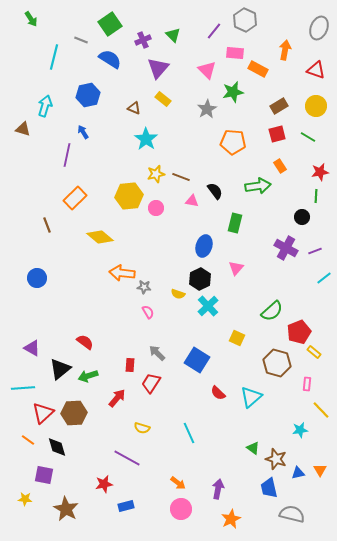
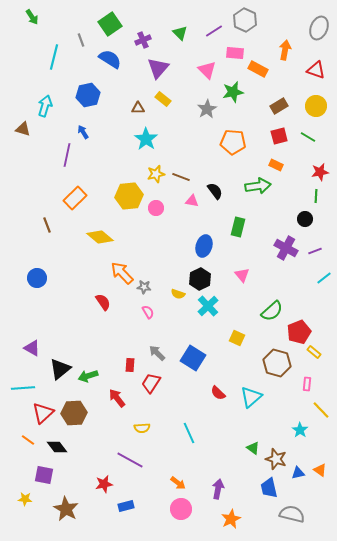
green arrow at (31, 19): moved 1 px right, 2 px up
purple line at (214, 31): rotated 18 degrees clockwise
green triangle at (173, 35): moved 7 px right, 2 px up
gray line at (81, 40): rotated 48 degrees clockwise
brown triangle at (134, 108): moved 4 px right; rotated 24 degrees counterclockwise
red square at (277, 134): moved 2 px right, 2 px down
orange rectangle at (280, 166): moved 4 px left, 1 px up; rotated 32 degrees counterclockwise
black circle at (302, 217): moved 3 px right, 2 px down
green rectangle at (235, 223): moved 3 px right, 4 px down
pink triangle at (236, 268): moved 6 px right, 7 px down; rotated 21 degrees counterclockwise
orange arrow at (122, 273): rotated 40 degrees clockwise
red semicircle at (85, 342): moved 18 px right, 40 px up; rotated 18 degrees clockwise
blue square at (197, 360): moved 4 px left, 2 px up
red arrow at (117, 398): rotated 78 degrees counterclockwise
yellow semicircle at (142, 428): rotated 21 degrees counterclockwise
cyan star at (300, 430): rotated 28 degrees counterclockwise
black diamond at (57, 447): rotated 20 degrees counterclockwise
purple line at (127, 458): moved 3 px right, 2 px down
orange triangle at (320, 470): rotated 24 degrees counterclockwise
